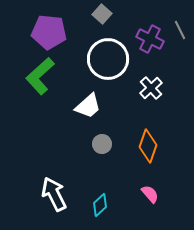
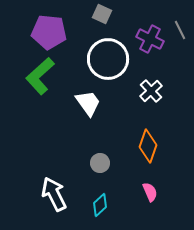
gray square: rotated 18 degrees counterclockwise
white cross: moved 3 px down
white trapezoid: moved 3 px up; rotated 84 degrees counterclockwise
gray circle: moved 2 px left, 19 px down
pink semicircle: moved 2 px up; rotated 18 degrees clockwise
